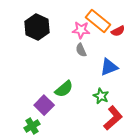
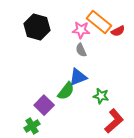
orange rectangle: moved 1 px right, 1 px down
black hexagon: rotated 10 degrees counterclockwise
blue triangle: moved 31 px left, 10 px down
green semicircle: moved 2 px right, 2 px down; rotated 12 degrees counterclockwise
green star: rotated 14 degrees counterclockwise
red L-shape: moved 1 px right, 3 px down
